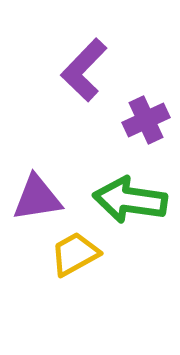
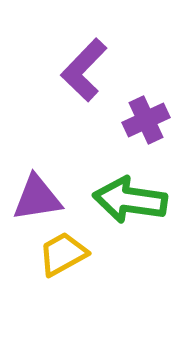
yellow trapezoid: moved 12 px left
